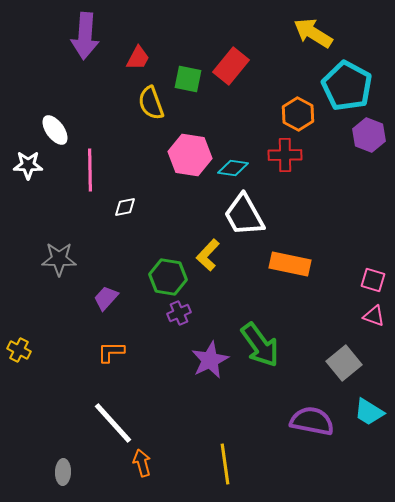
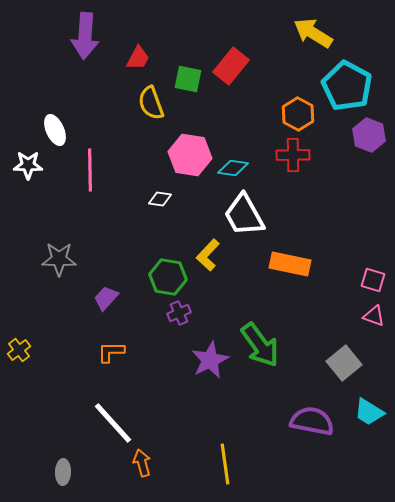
white ellipse: rotated 12 degrees clockwise
red cross: moved 8 px right
white diamond: moved 35 px right, 8 px up; rotated 20 degrees clockwise
yellow cross: rotated 25 degrees clockwise
